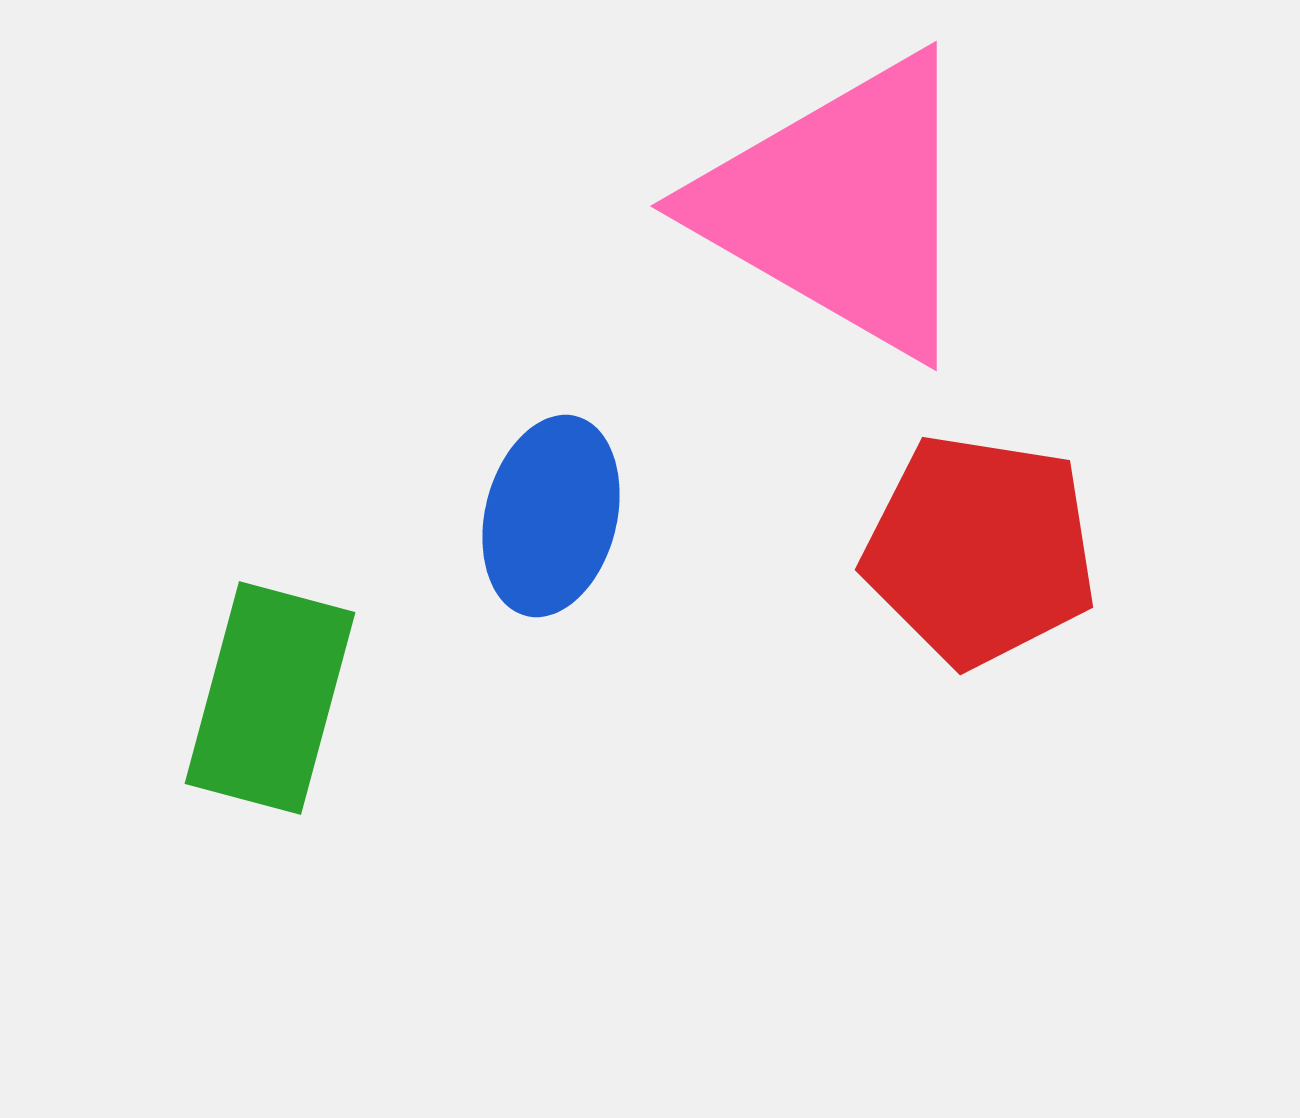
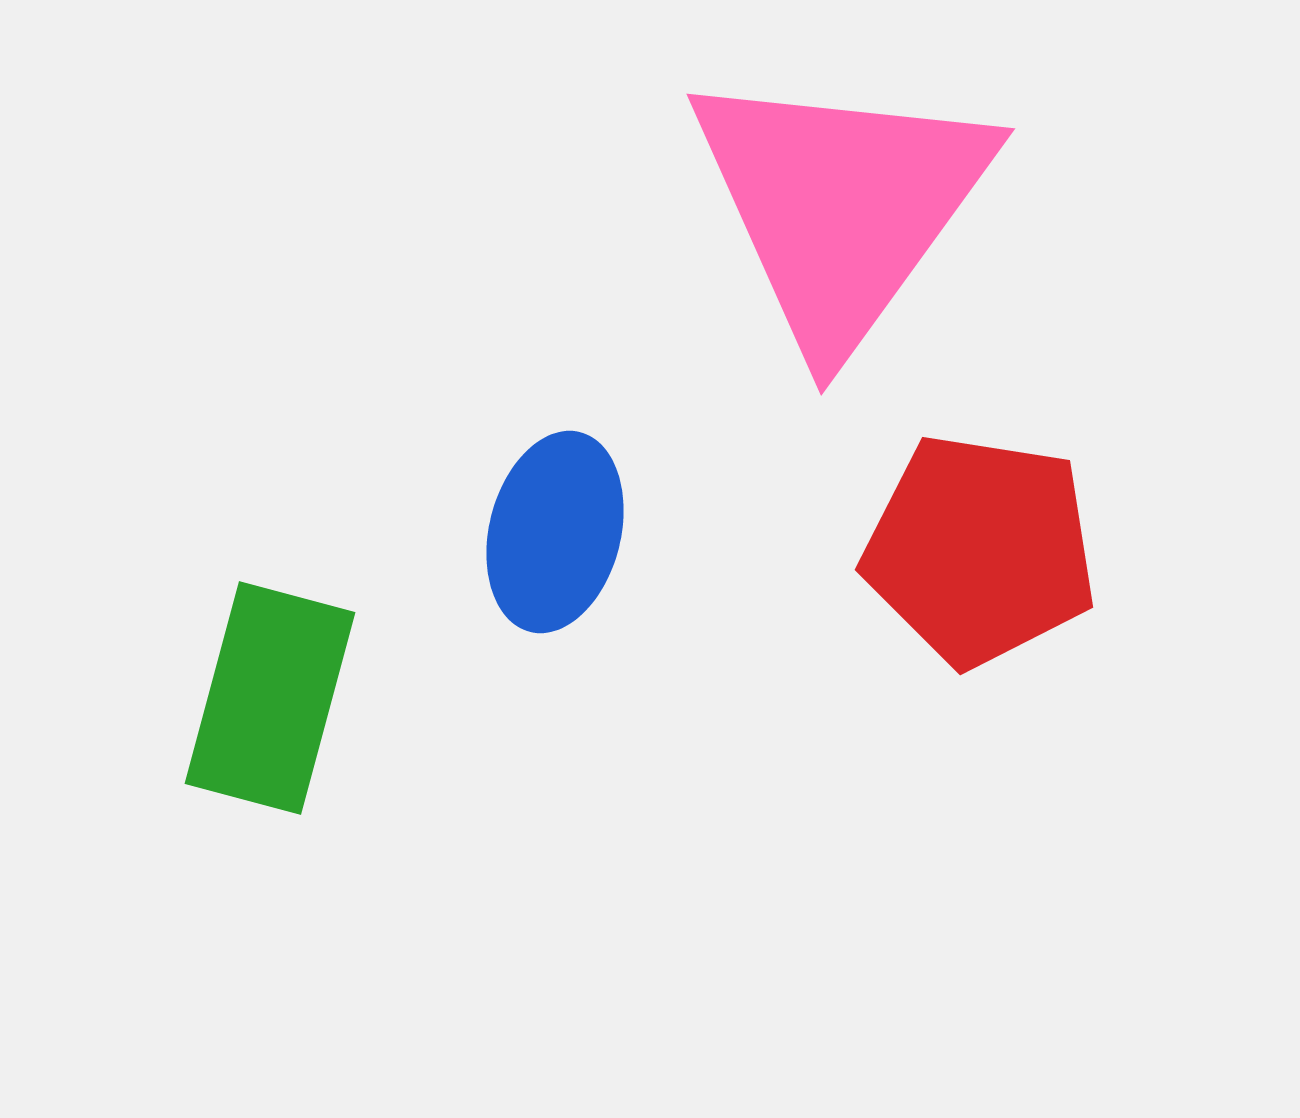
pink triangle: rotated 36 degrees clockwise
blue ellipse: moved 4 px right, 16 px down
